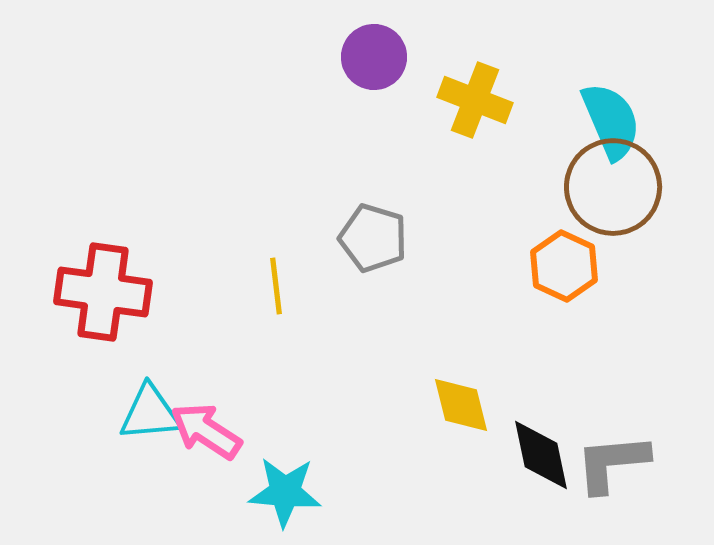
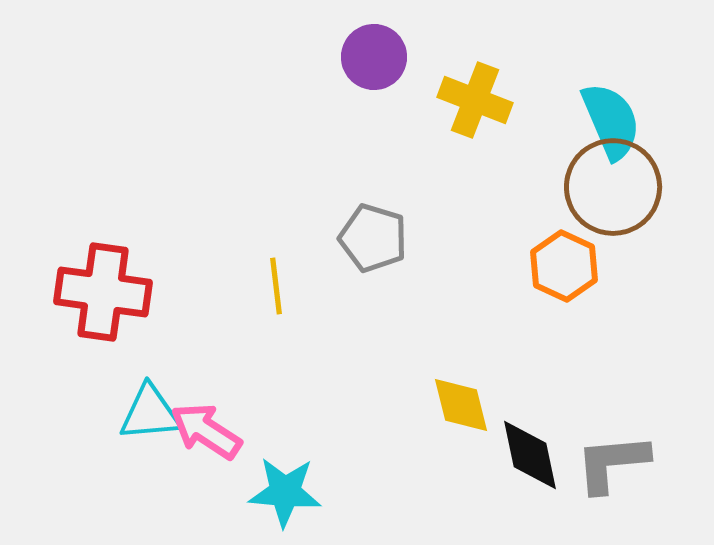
black diamond: moved 11 px left
